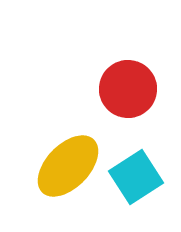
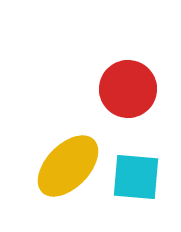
cyan square: rotated 38 degrees clockwise
